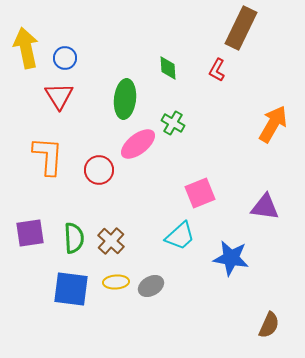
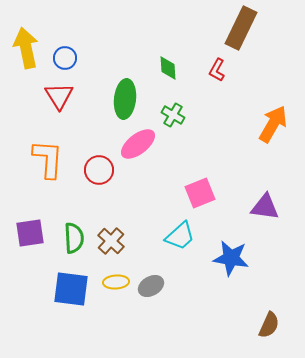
green cross: moved 8 px up
orange L-shape: moved 3 px down
